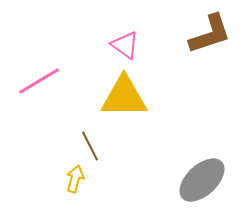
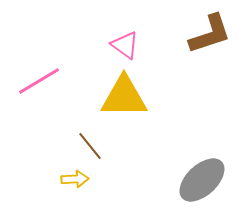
brown line: rotated 12 degrees counterclockwise
yellow arrow: rotated 72 degrees clockwise
